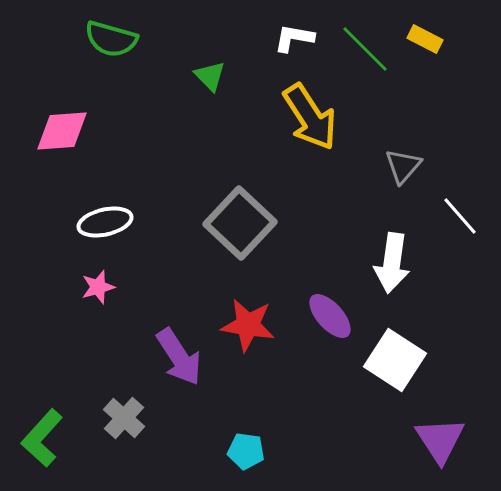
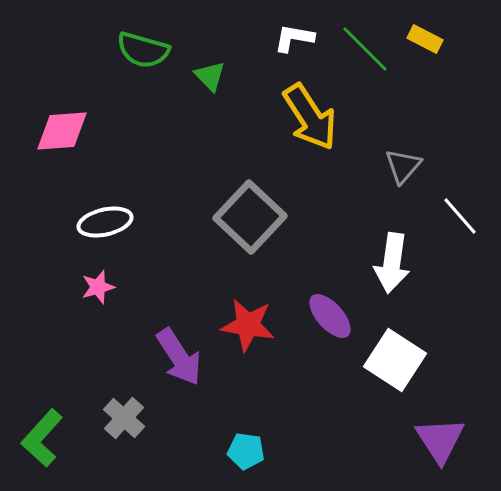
green semicircle: moved 32 px right, 11 px down
gray square: moved 10 px right, 6 px up
